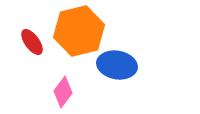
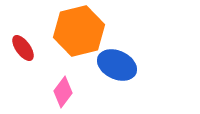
red ellipse: moved 9 px left, 6 px down
blue ellipse: rotated 15 degrees clockwise
